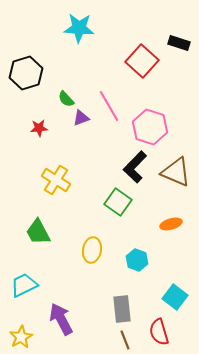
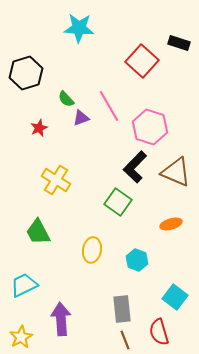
red star: rotated 18 degrees counterclockwise
purple arrow: rotated 24 degrees clockwise
